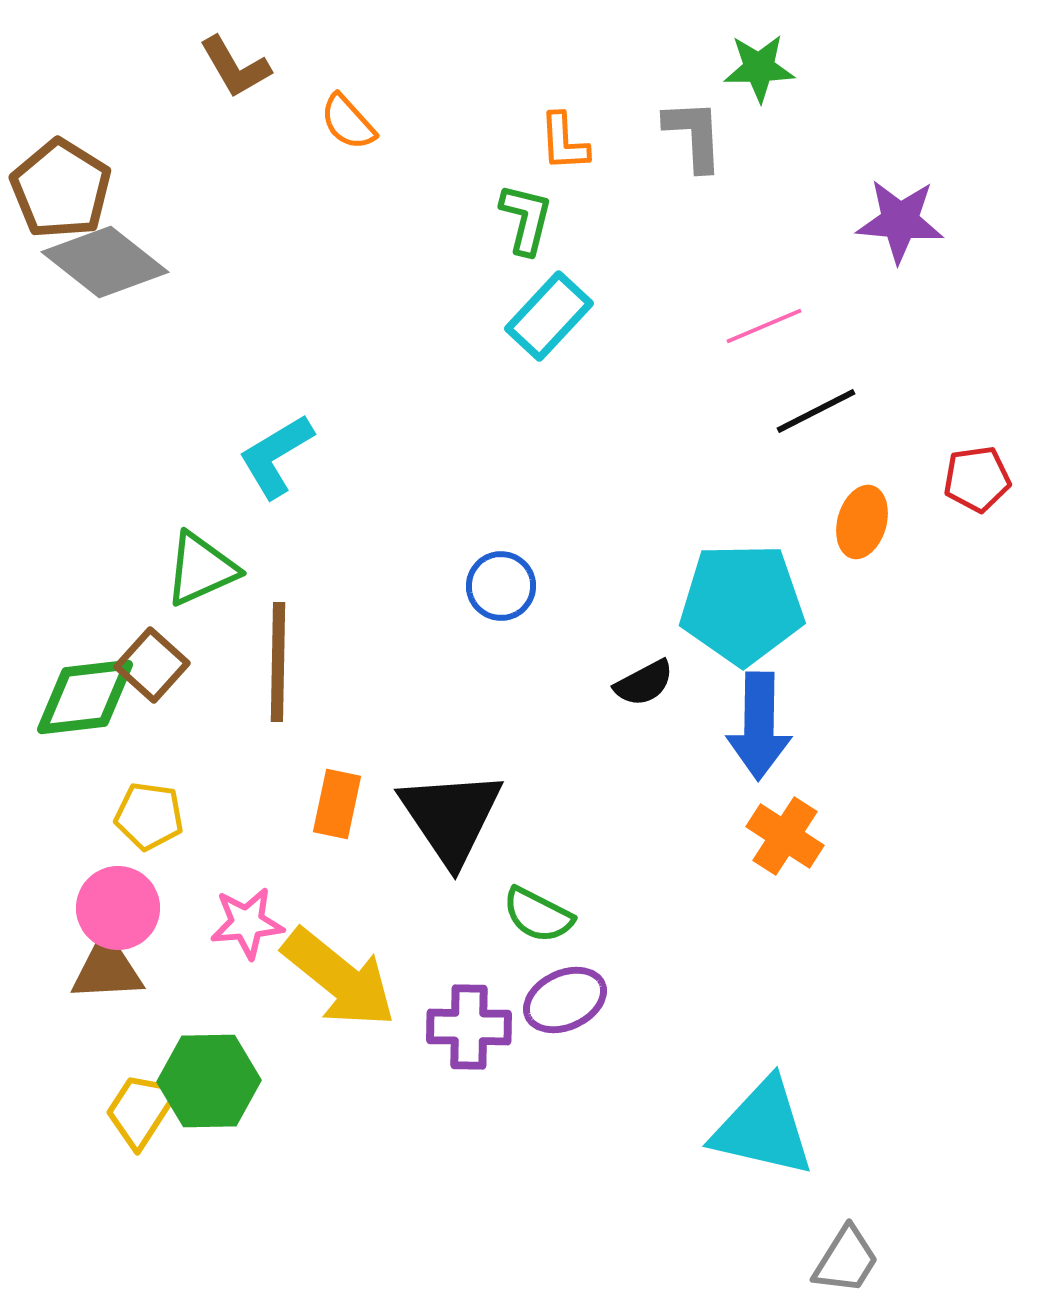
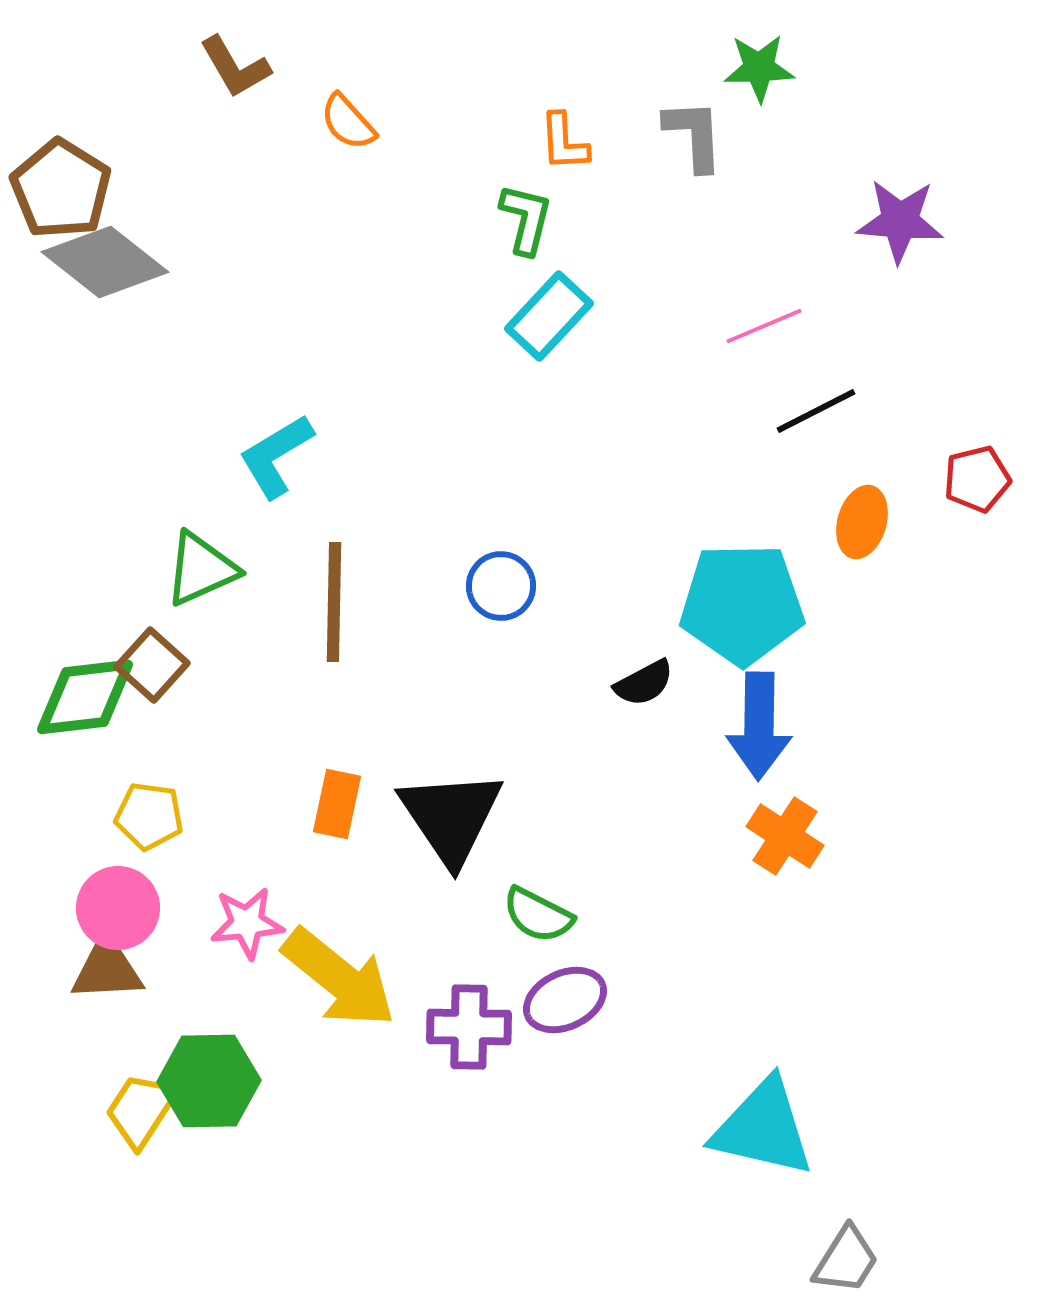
red pentagon: rotated 6 degrees counterclockwise
brown line: moved 56 px right, 60 px up
